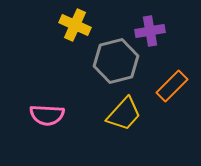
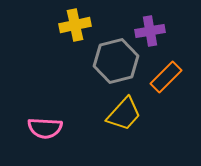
yellow cross: rotated 36 degrees counterclockwise
orange rectangle: moved 6 px left, 9 px up
pink semicircle: moved 2 px left, 13 px down
